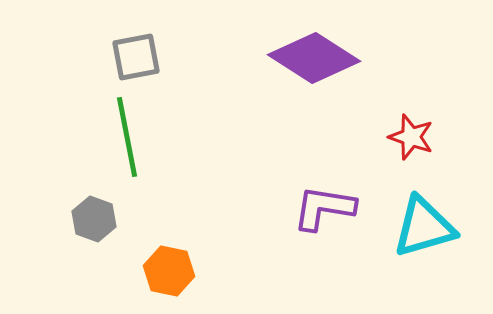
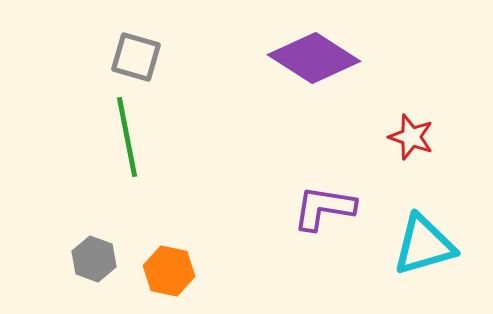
gray square: rotated 27 degrees clockwise
gray hexagon: moved 40 px down
cyan triangle: moved 18 px down
